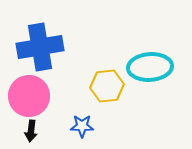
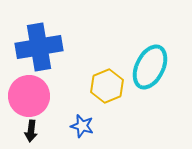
blue cross: moved 1 px left
cyan ellipse: rotated 60 degrees counterclockwise
yellow hexagon: rotated 16 degrees counterclockwise
blue star: rotated 15 degrees clockwise
